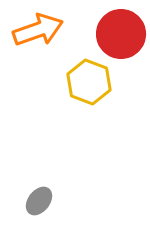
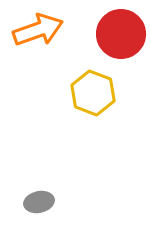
yellow hexagon: moved 4 px right, 11 px down
gray ellipse: moved 1 px down; rotated 40 degrees clockwise
